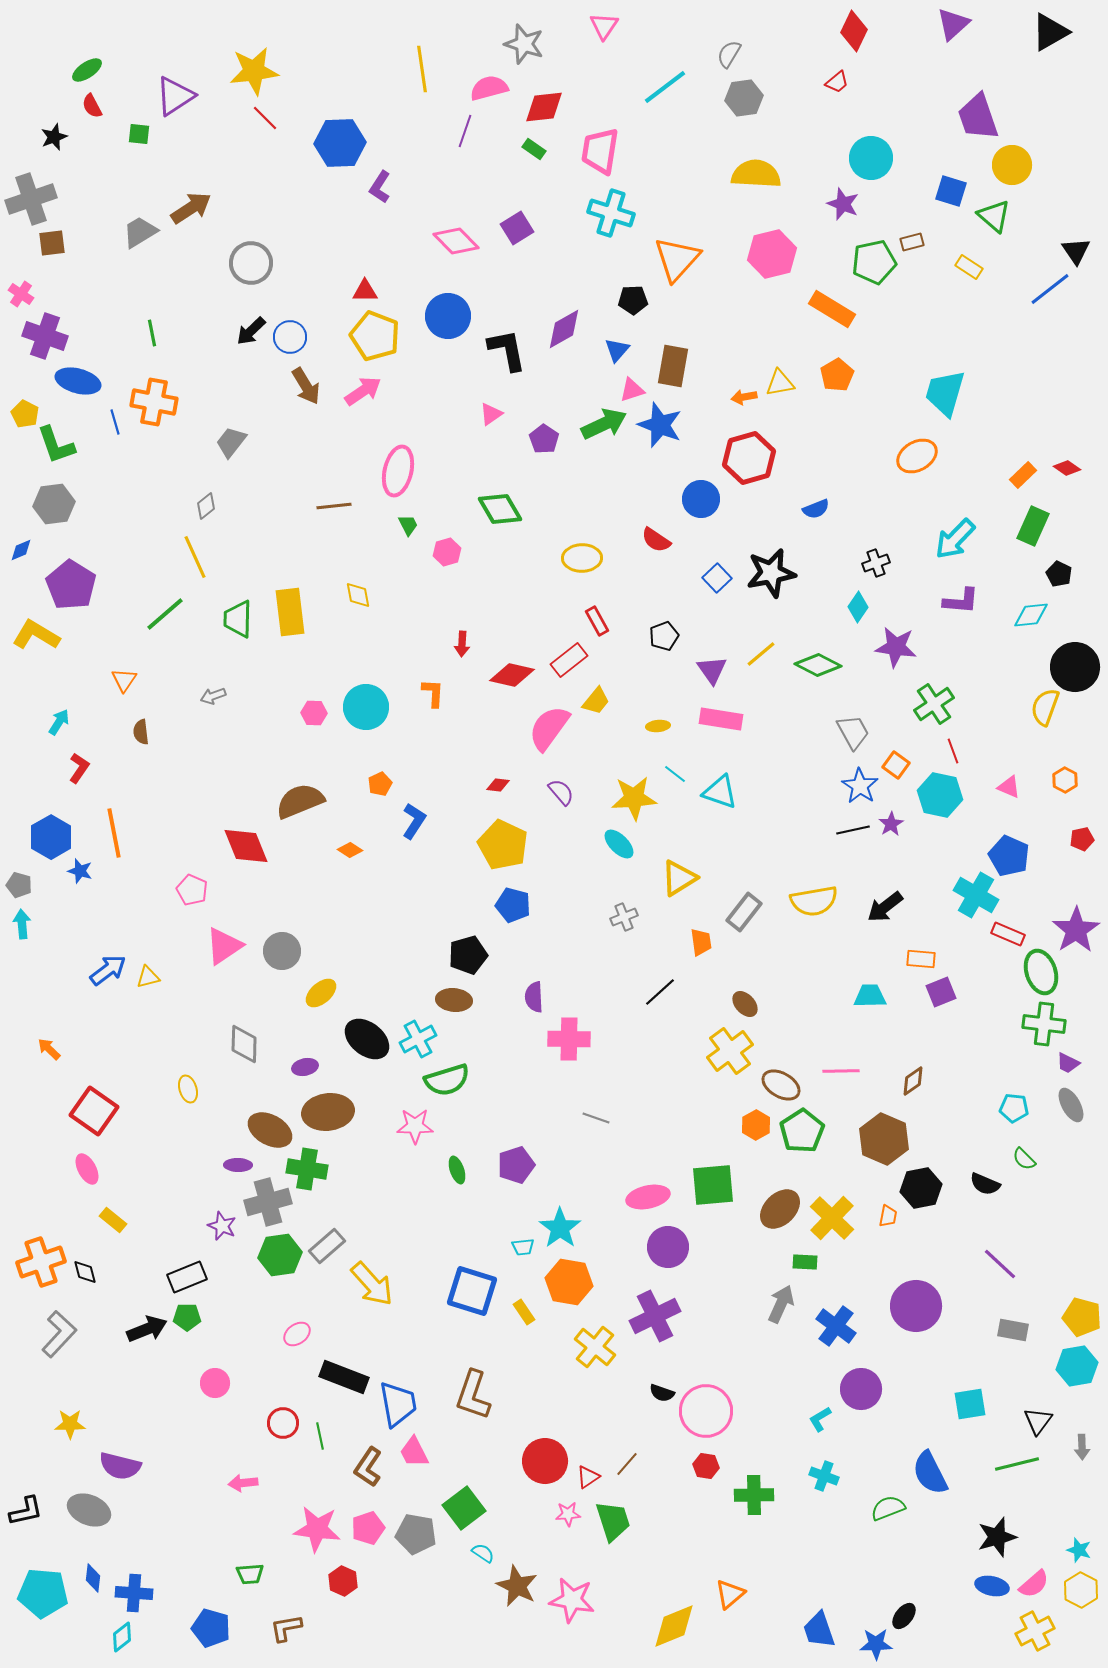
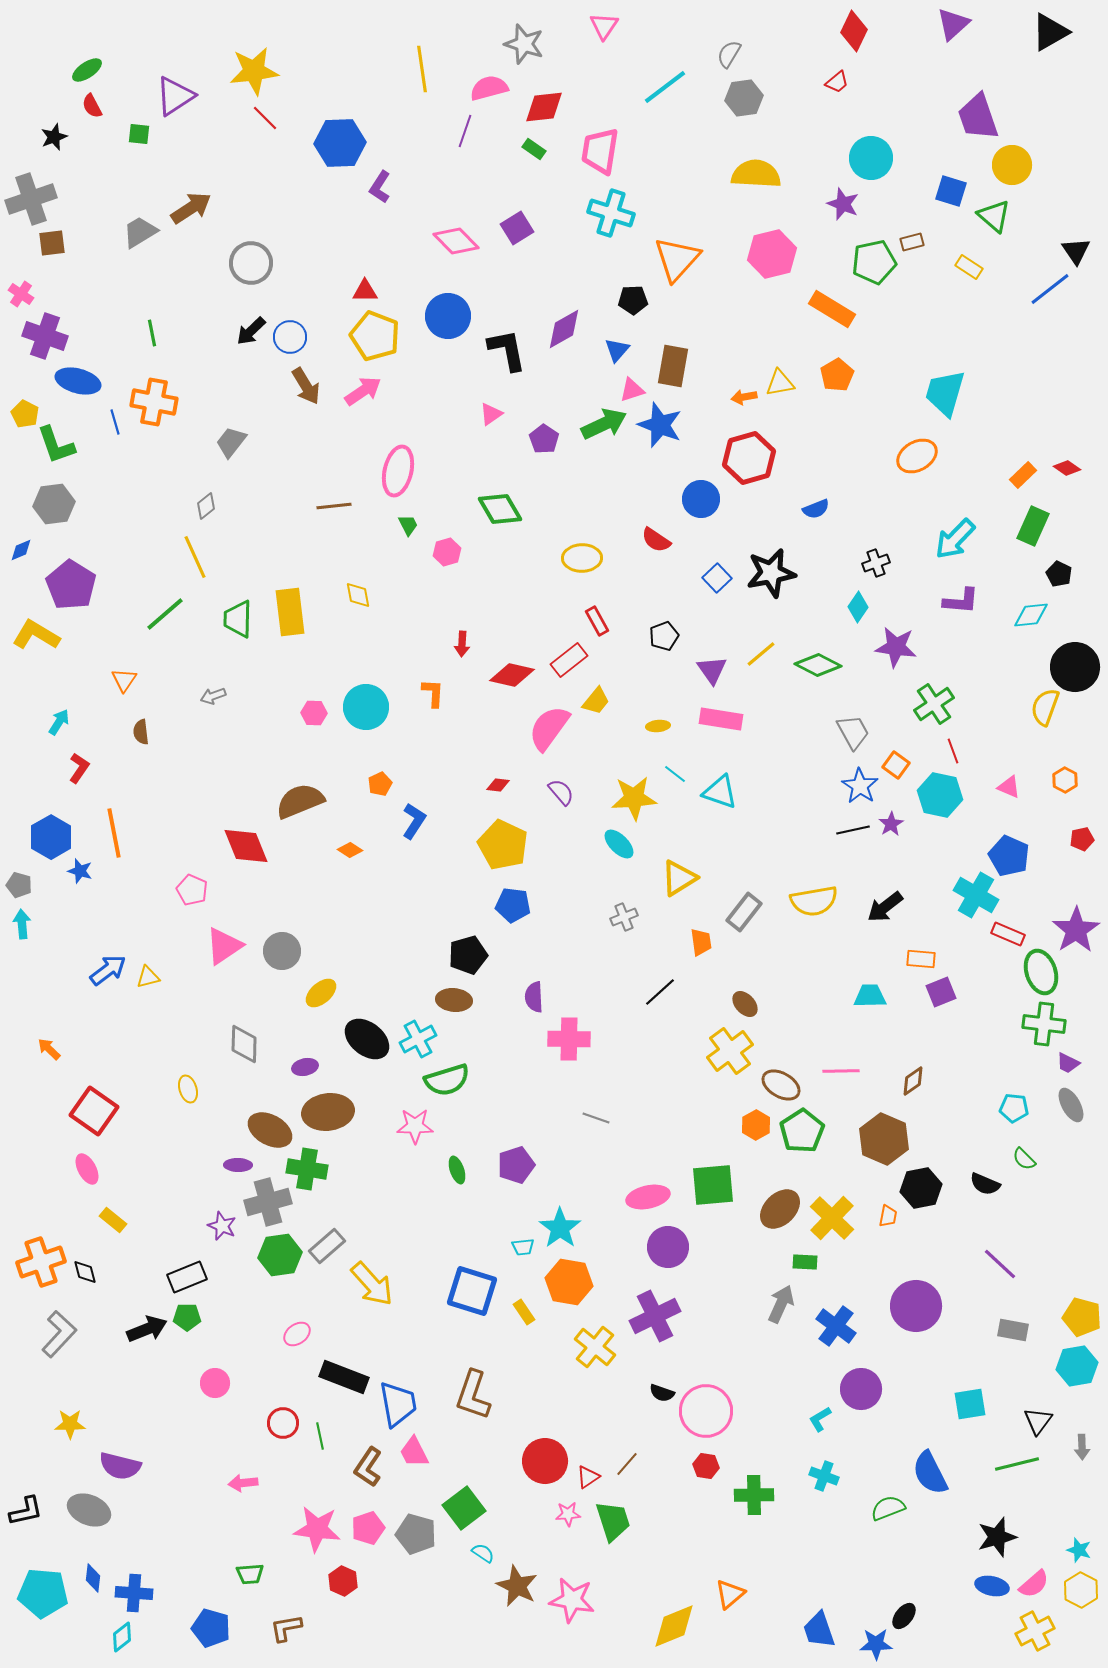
blue pentagon at (513, 905): rotated 8 degrees counterclockwise
gray pentagon at (416, 1534): rotated 6 degrees clockwise
